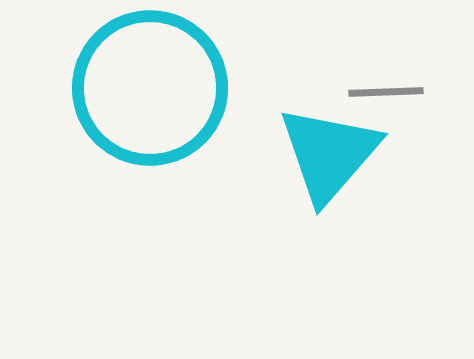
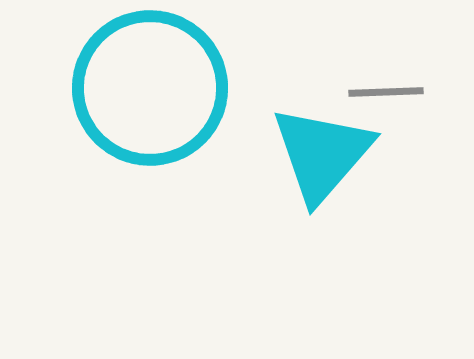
cyan triangle: moved 7 px left
